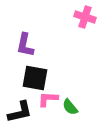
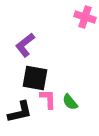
purple L-shape: rotated 40 degrees clockwise
pink L-shape: rotated 85 degrees clockwise
green semicircle: moved 5 px up
